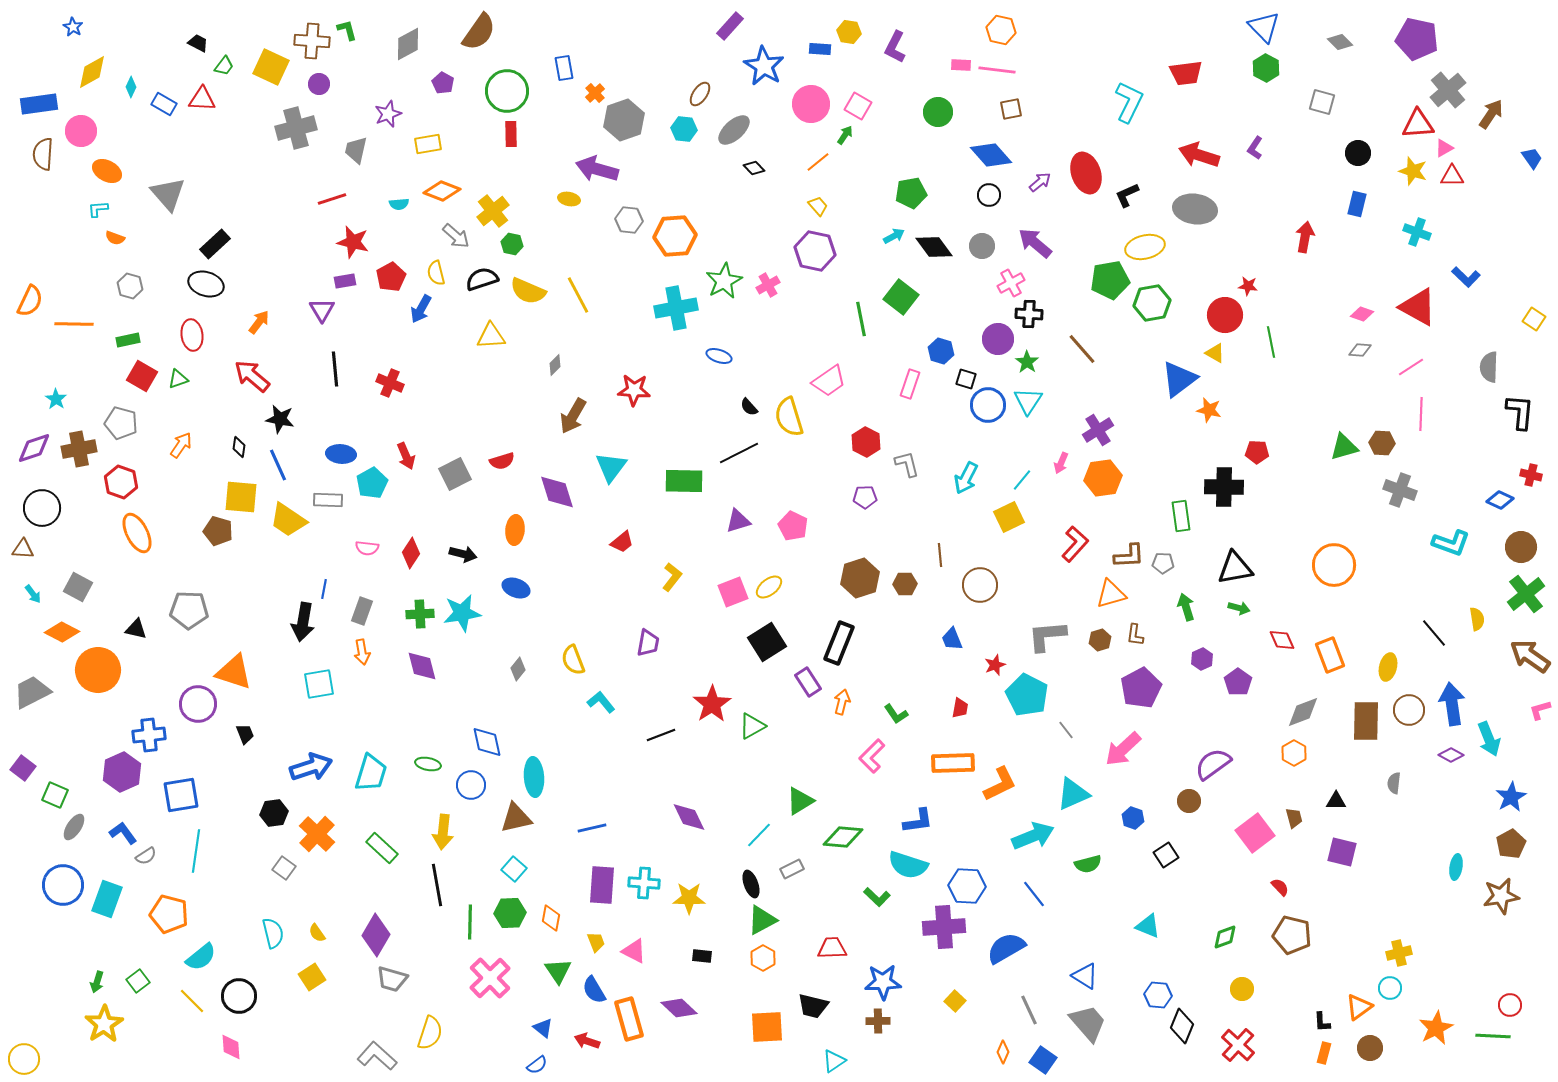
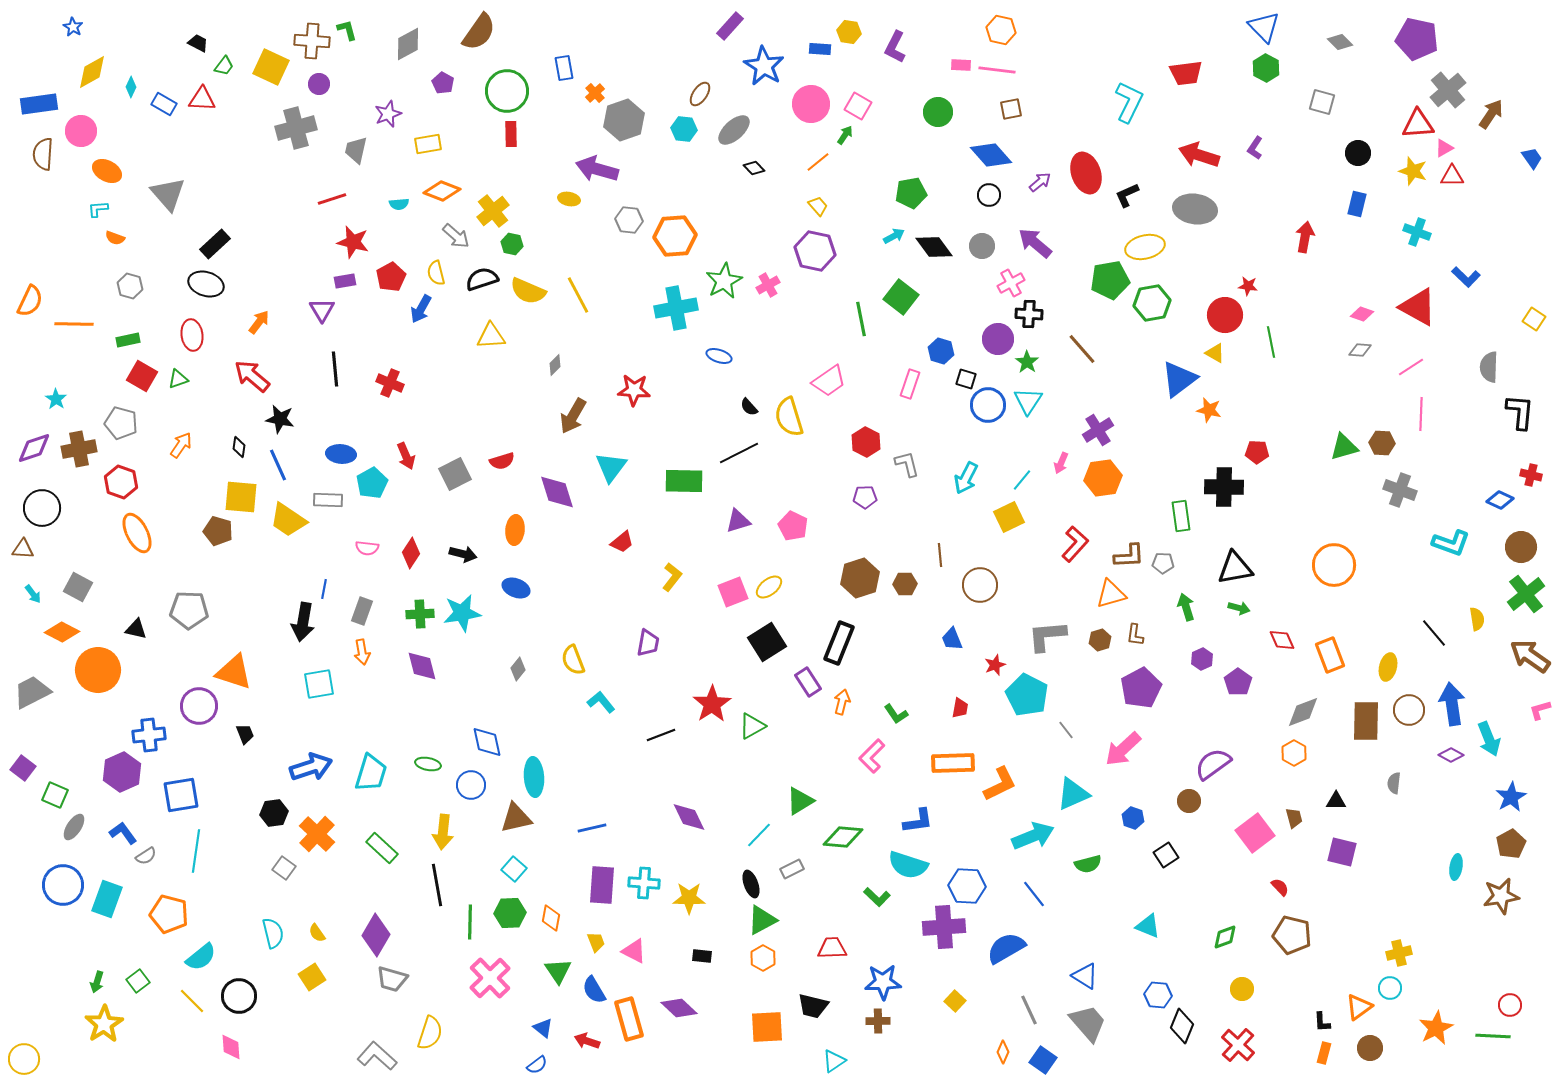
purple circle at (198, 704): moved 1 px right, 2 px down
